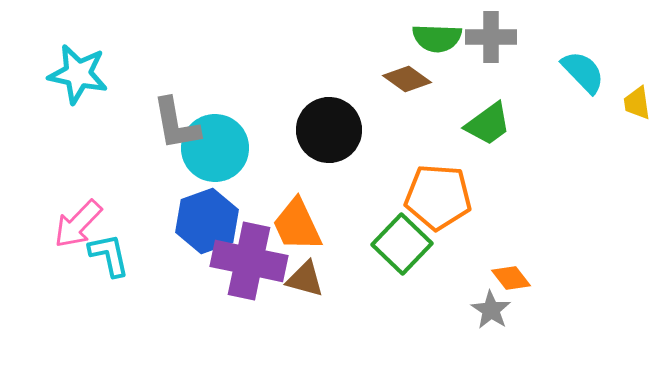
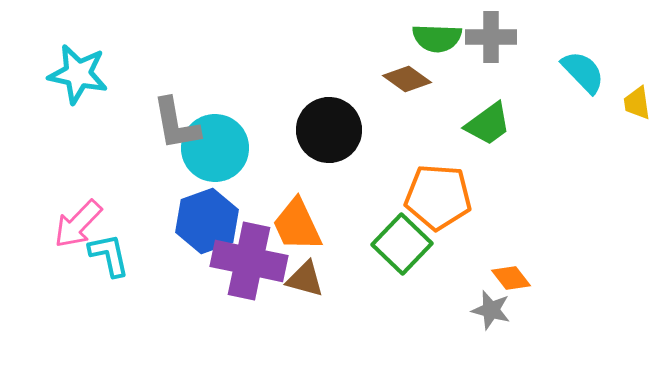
gray star: rotated 18 degrees counterclockwise
